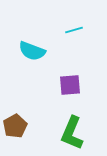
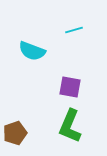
purple square: moved 2 px down; rotated 15 degrees clockwise
brown pentagon: moved 7 px down; rotated 10 degrees clockwise
green L-shape: moved 2 px left, 7 px up
